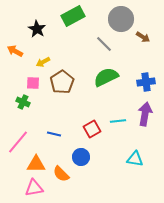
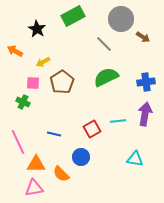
pink line: rotated 65 degrees counterclockwise
